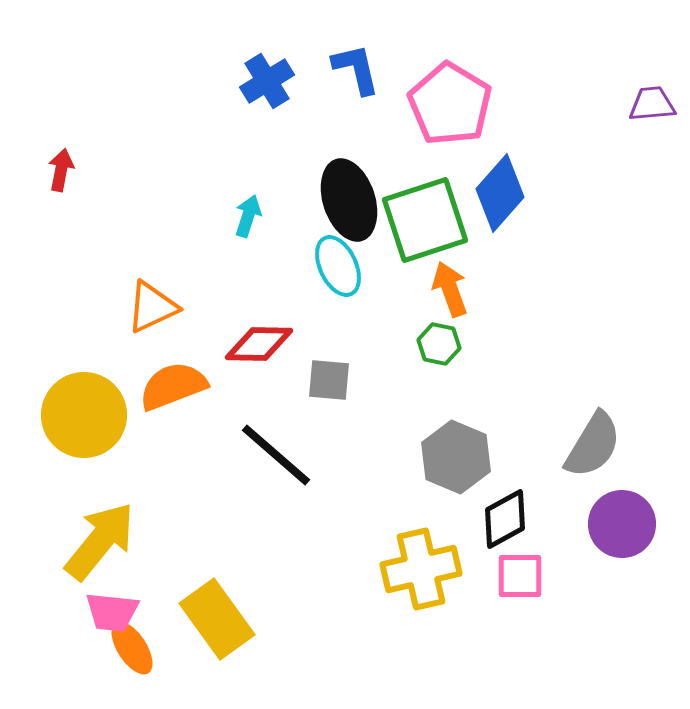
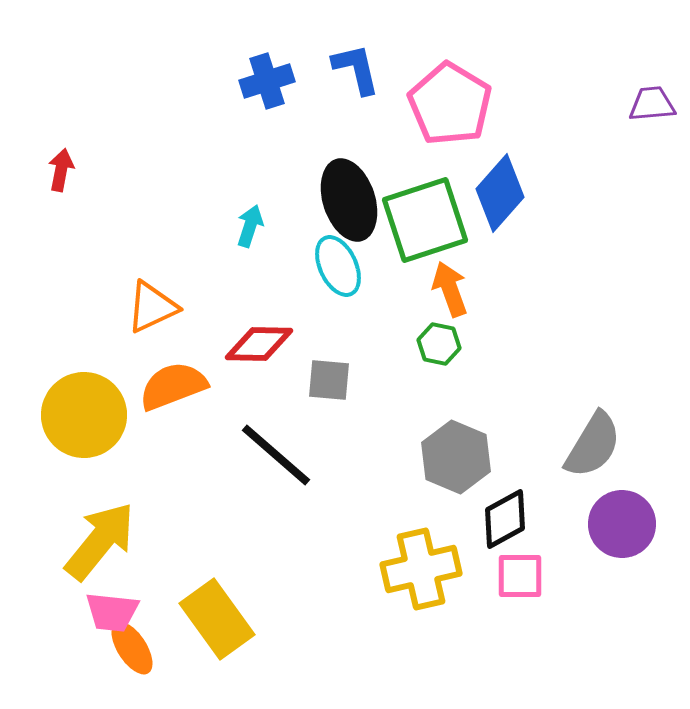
blue cross: rotated 14 degrees clockwise
cyan arrow: moved 2 px right, 10 px down
